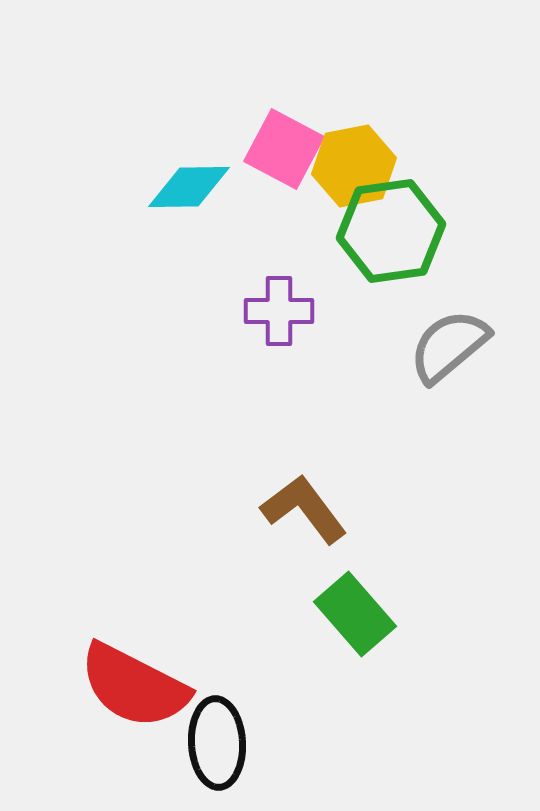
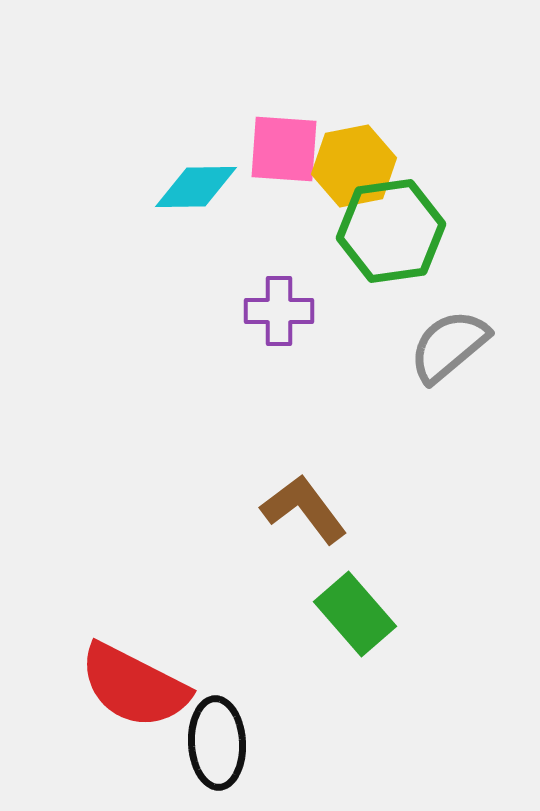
pink square: rotated 24 degrees counterclockwise
cyan diamond: moved 7 px right
